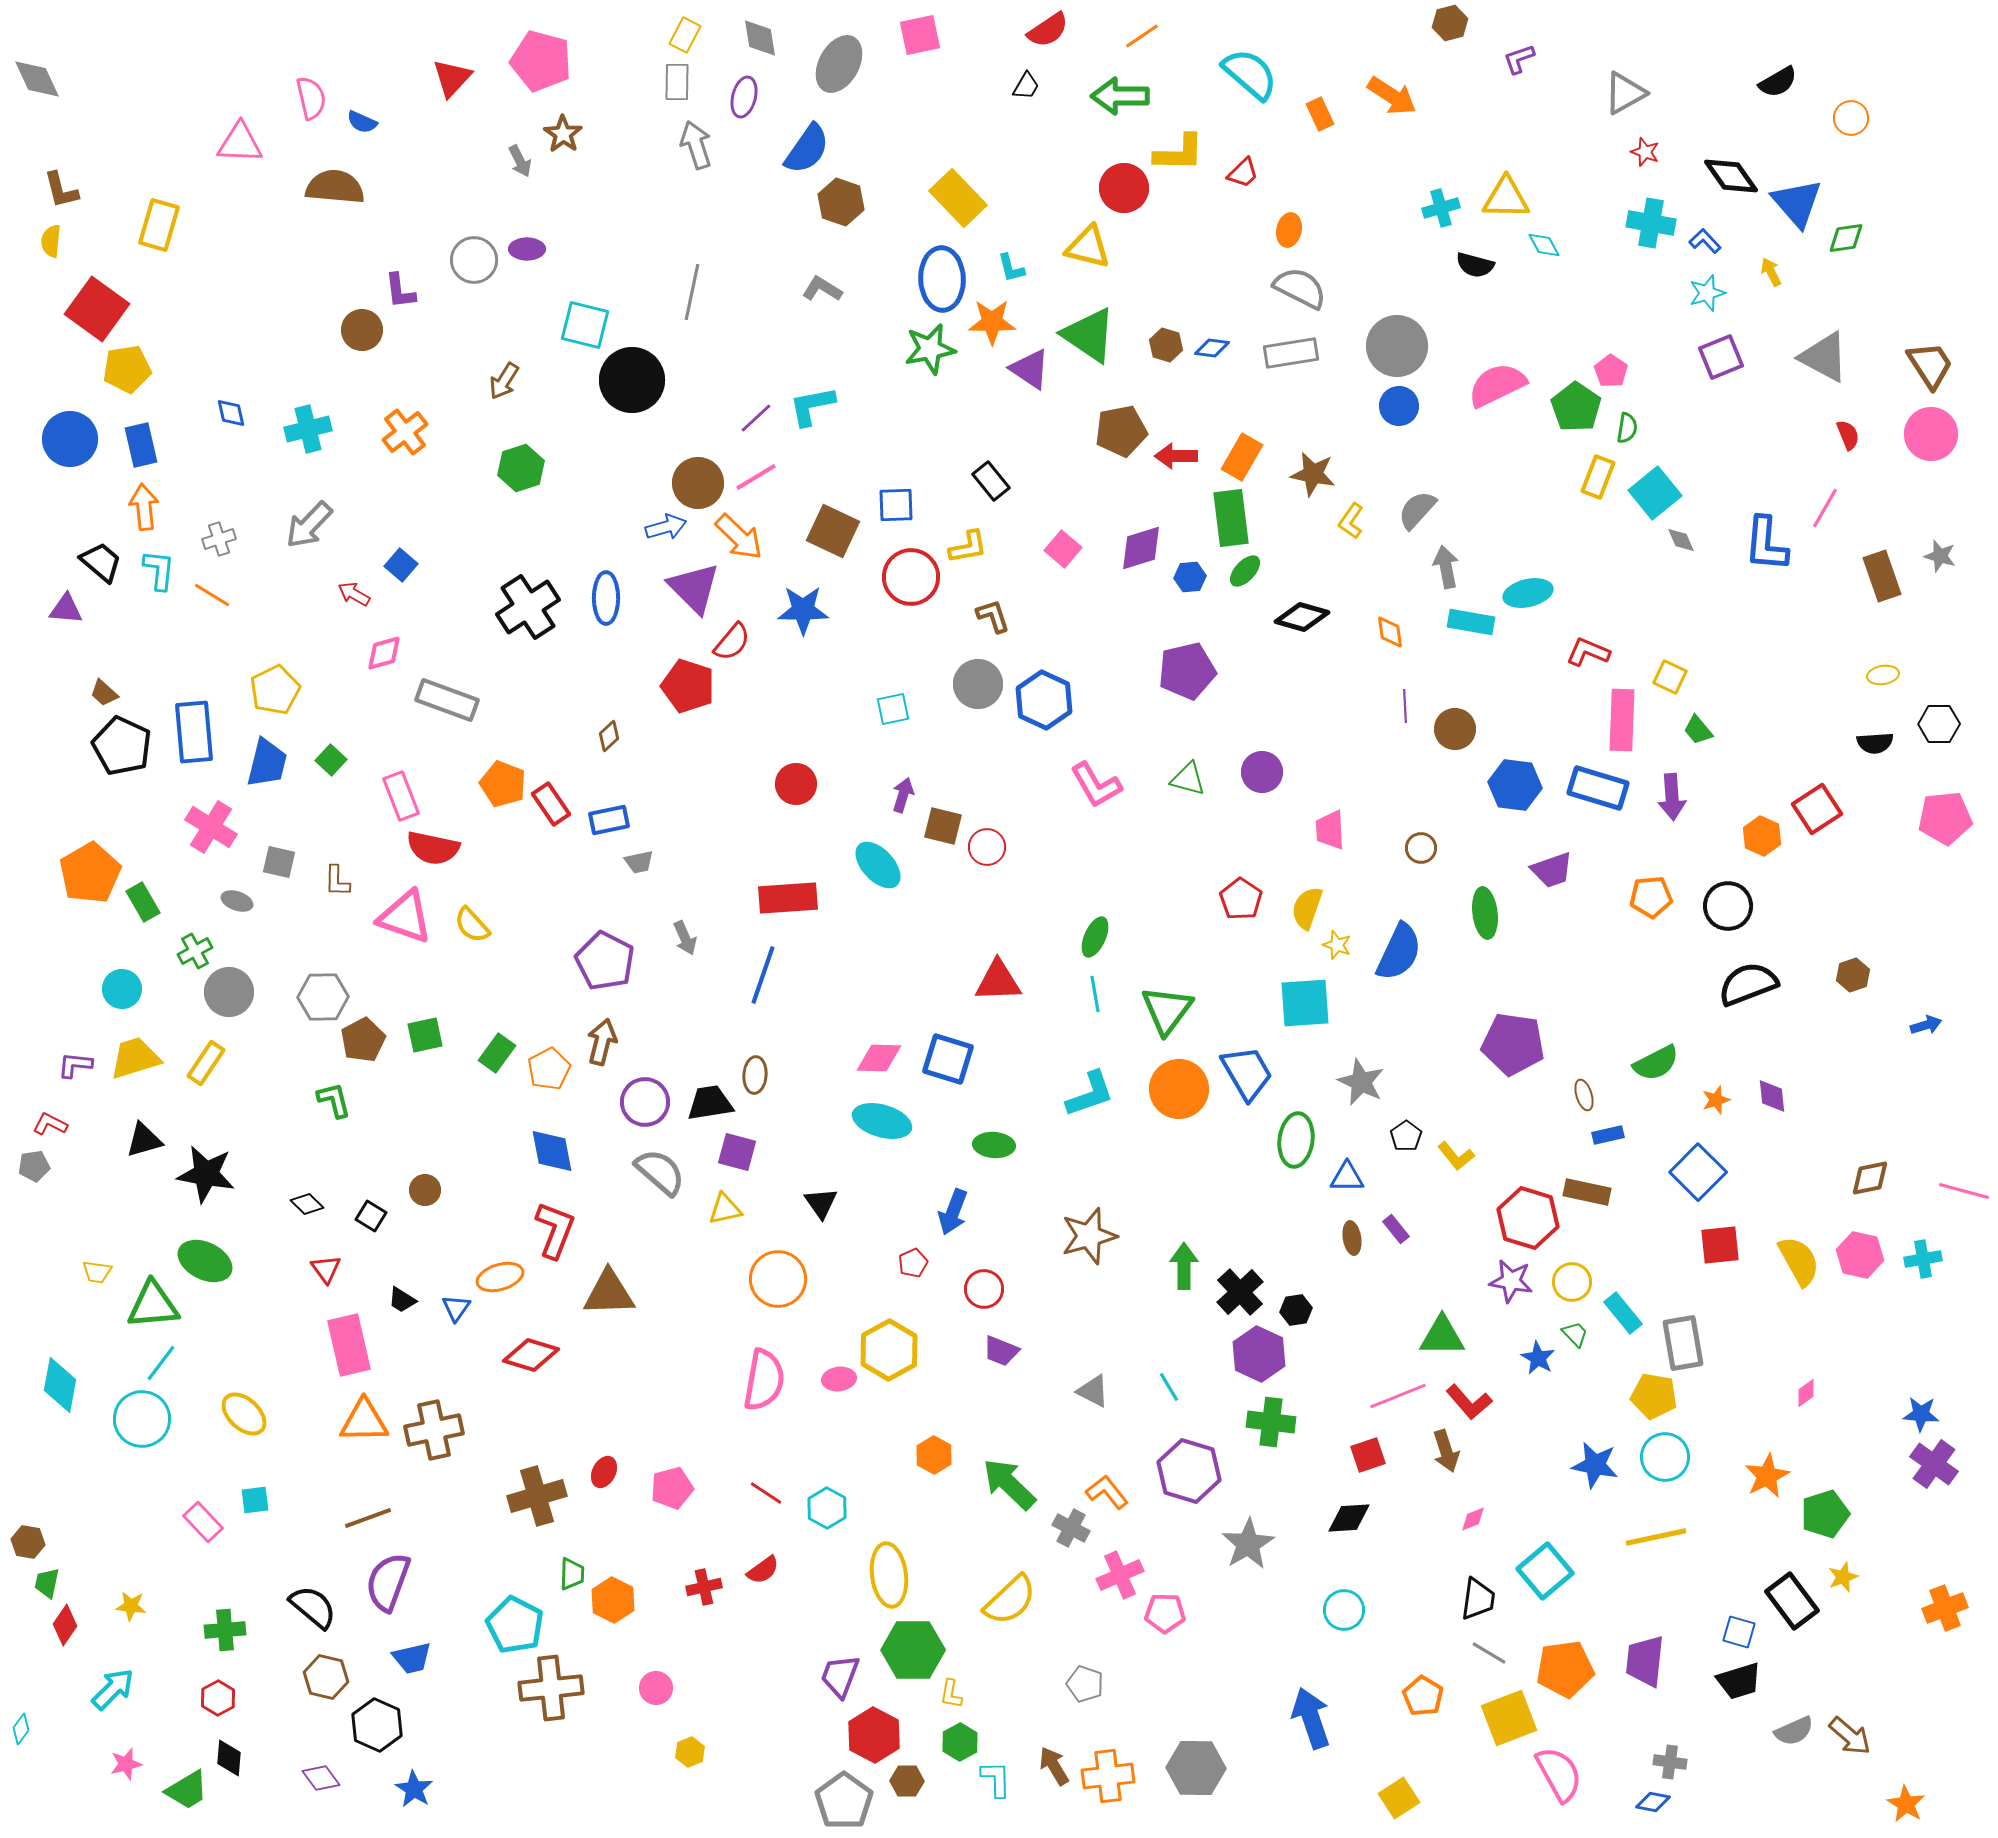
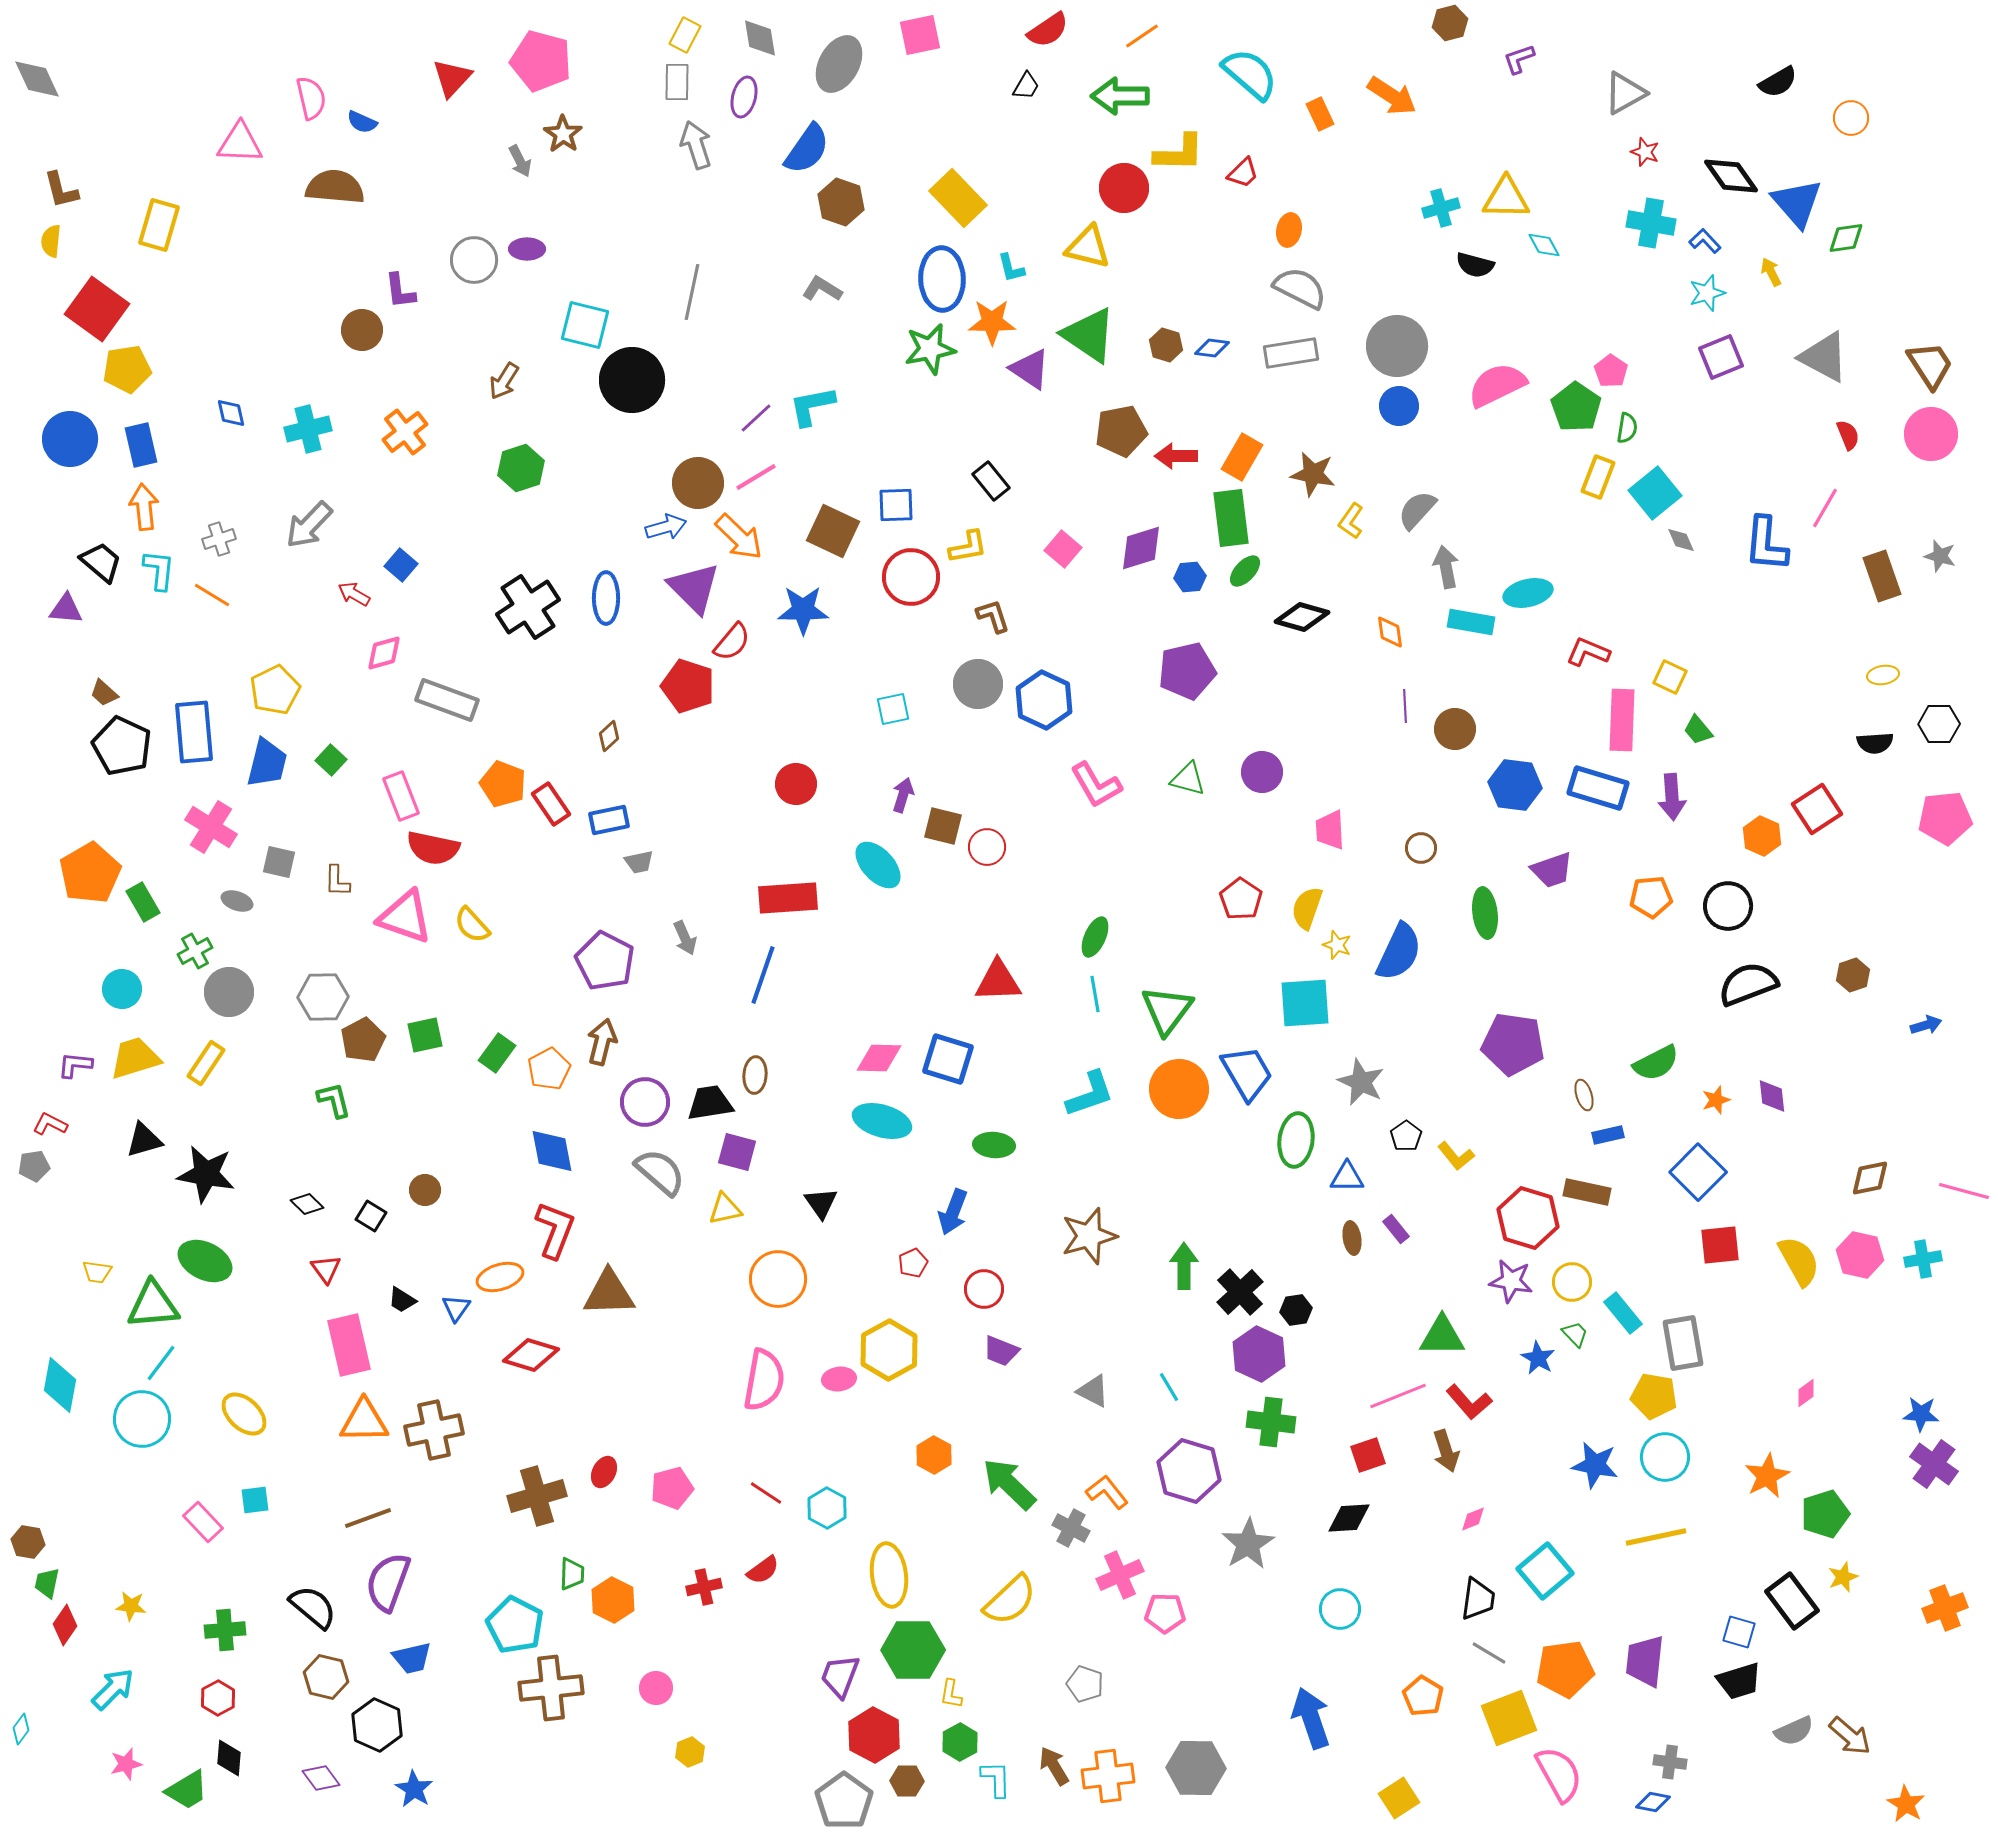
cyan circle at (1344, 1610): moved 4 px left, 1 px up
